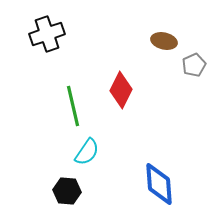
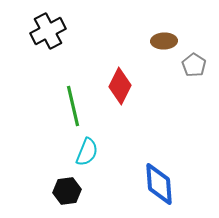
black cross: moved 1 px right, 3 px up; rotated 8 degrees counterclockwise
brown ellipse: rotated 15 degrees counterclockwise
gray pentagon: rotated 15 degrees counterclockwise
red diamond: moved 1 px left, 4 px up
cyan semicircle: rotated 12 degrees counterclockwise
black hexagon: rotated 12 degrees counterclockwise
